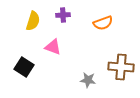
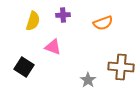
gray star: rotated 28 degrees clockwise
